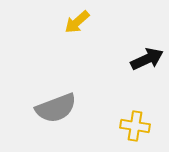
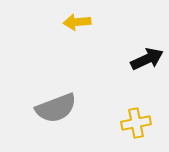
yellow arrow: rotated 36 degrees clockwise
yellow cross: moved 1 px right, 3 px up; rotated 20 degrees counterclockwise
